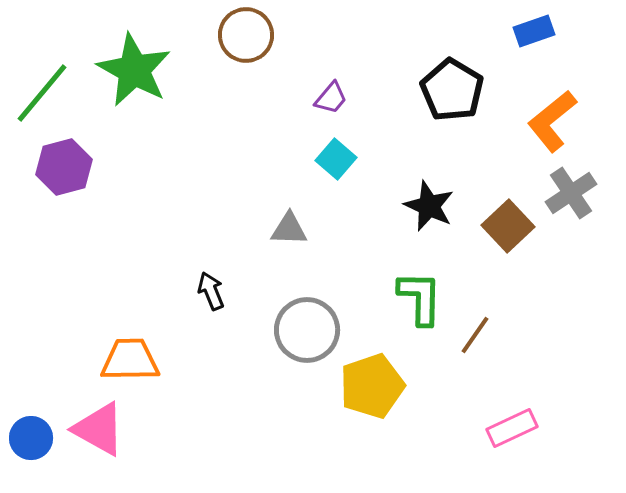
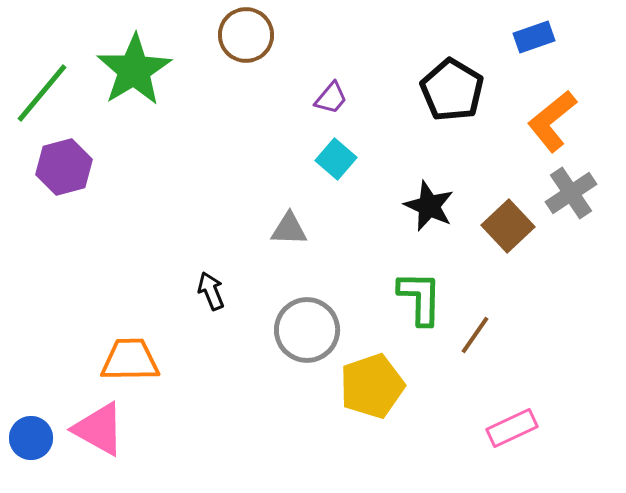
blue rectangle: moved 6 px down
green star: rotated 12 degrees clockwise
